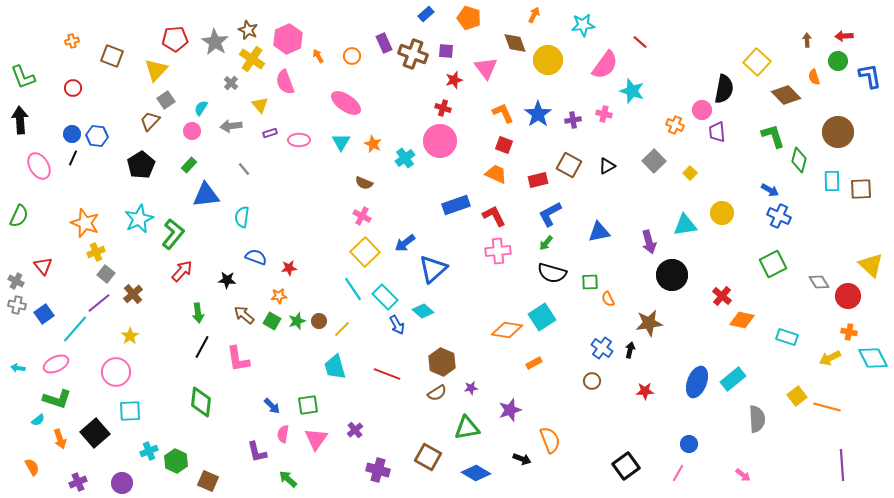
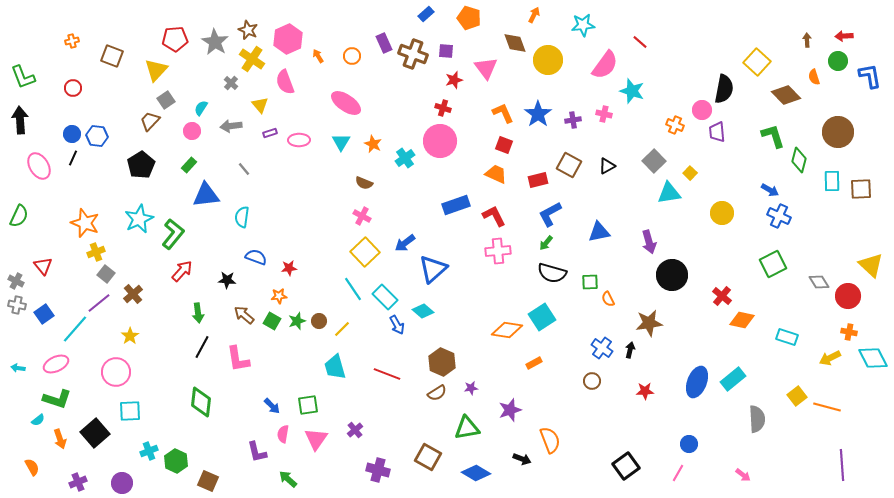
cyan triangle at (685, 225): moved 16 px left, 32 px up
